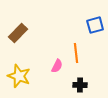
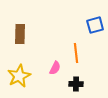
brown rectangle: moved 2 px right, 1 px down; rotated 42 degrees counterclockwise
pink semicircle: moved 2 px left, 2 px down
yellow star: rotated 25 degrees clockwise
black cross: moved 4 px left, 1 px up
